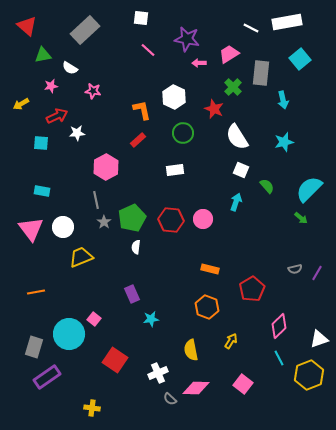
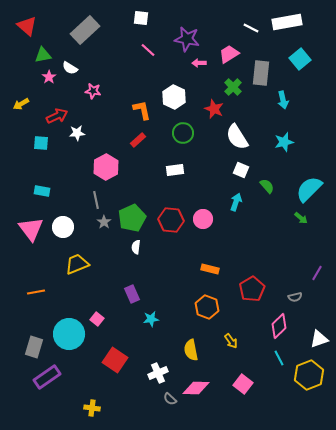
pink star at (51, 86): moved 2 px left, 9 px up; rotated 24 degrees counterclockwise
yellow trapezoid at (81, 257): moved 4 px left, 7 px down
gray semicircle at (295, 269): moved 28 px down
pink square at (94, 319): moved 3 px right
yellow arrow at (231, 341): rotated 112 degrees clockwise
